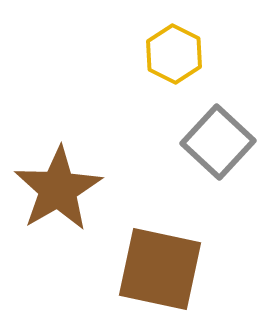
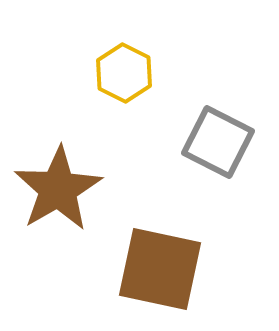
yellow hexagon: moved 50 px left, 19 px down
gray square: rotated 16 degrees counterclockwise
